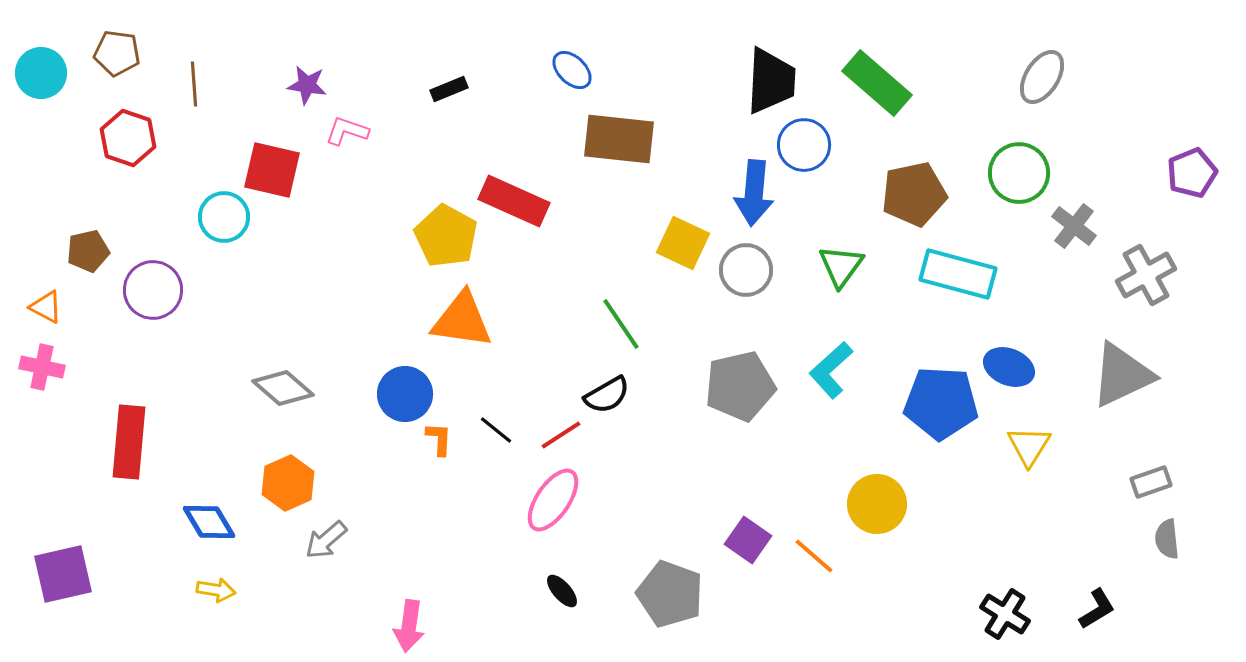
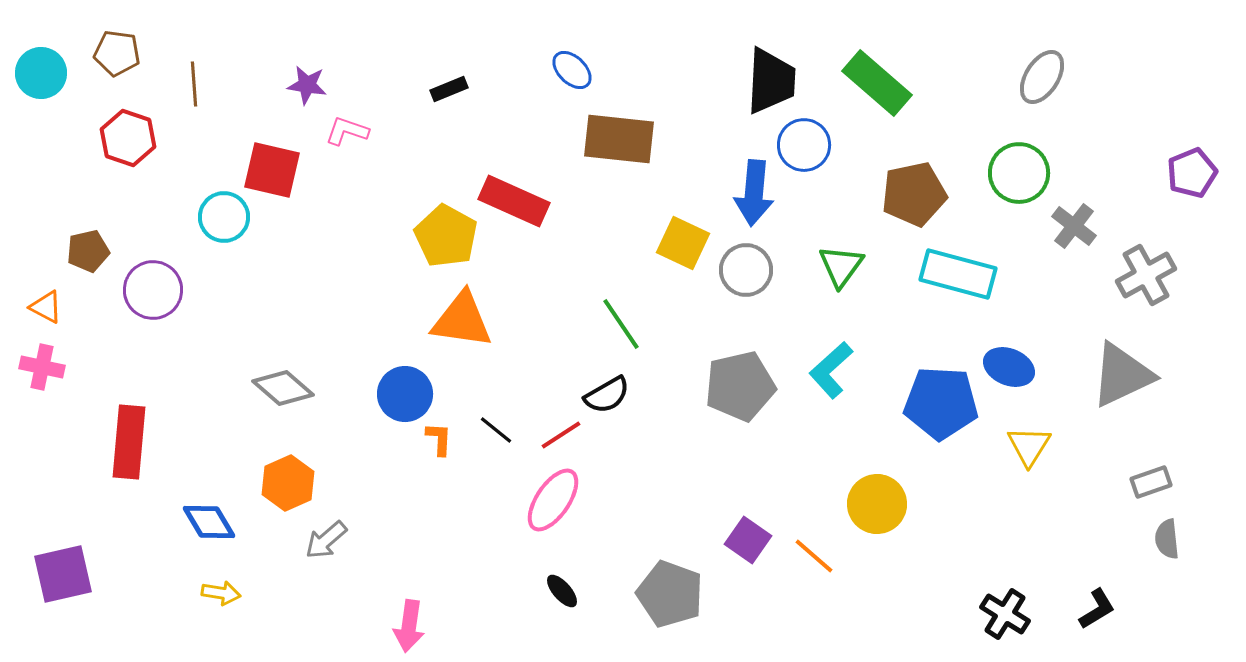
yellow arrow at (216, 590): moved 5 px right, 3 px down
